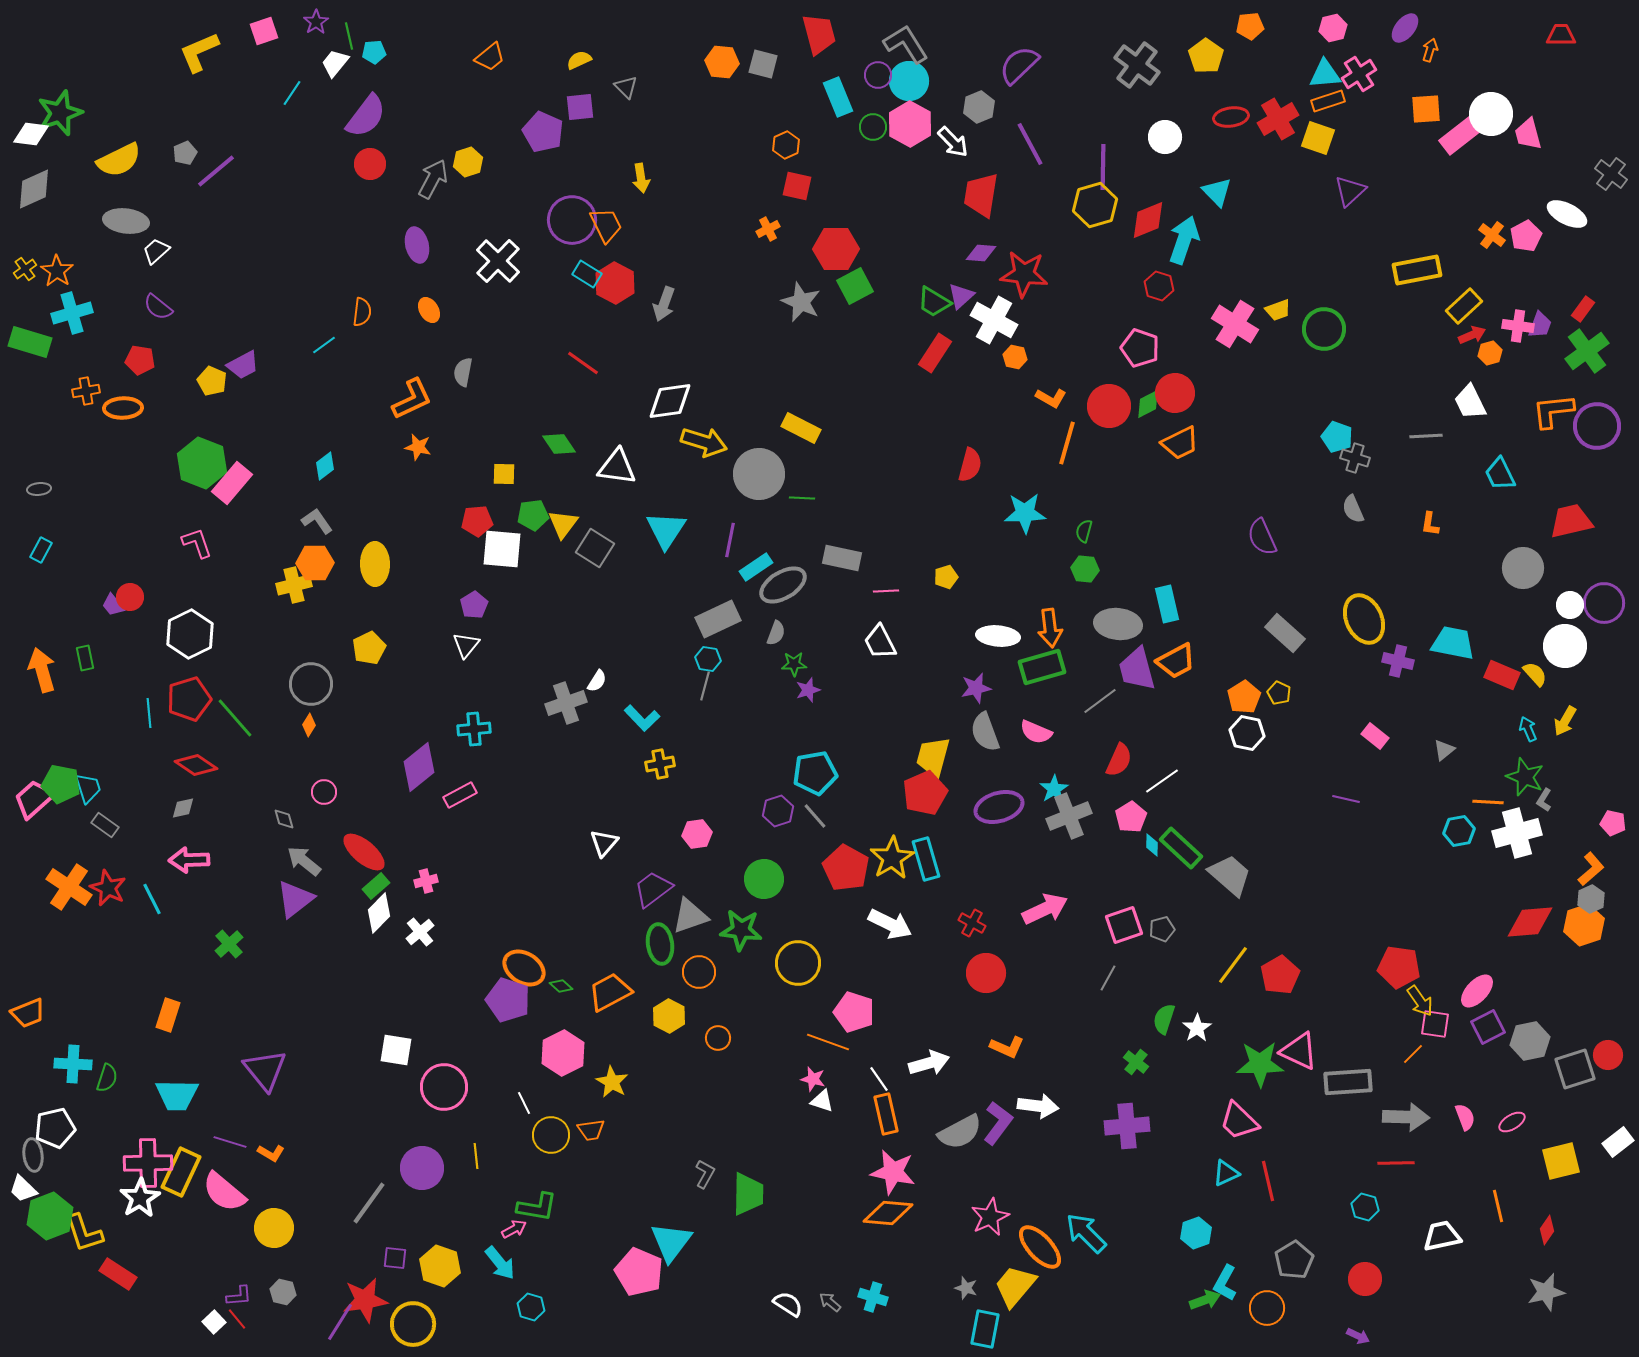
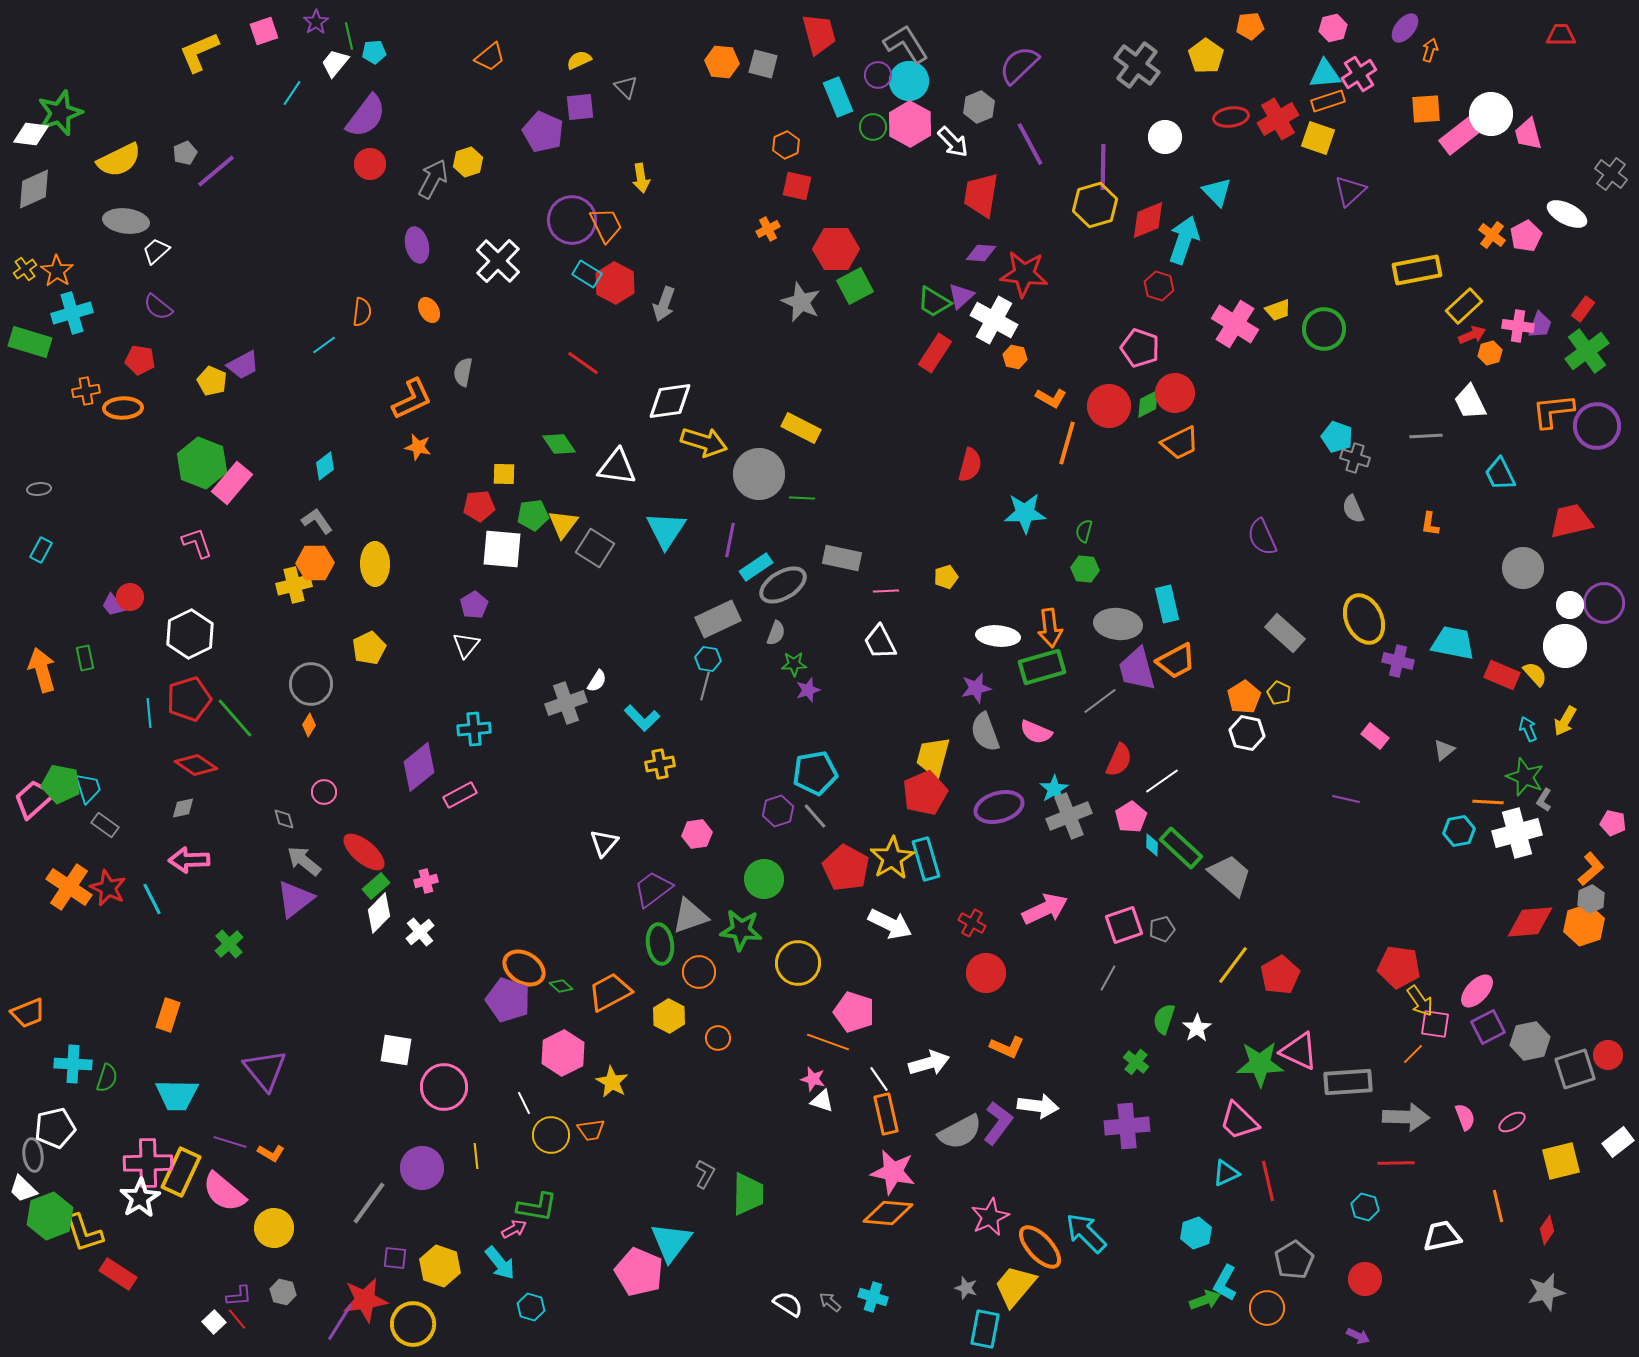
red pentagon at (477, 521): moved 2 px right, 15 px up
